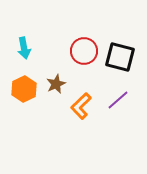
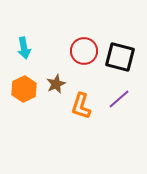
purple line: moved 1 px right, 1 px up
orange L-shape: rotated 28 degrees counterclockwise
